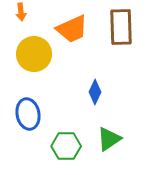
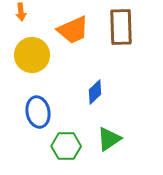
orange trapezoid: moved 1 px right, 1 px down
yellow circle: moved 2 px left, 1 px down
blue diamond: rotated 20 degrees clockwise
blue ellipse: moved 10 px right, 2 px up
